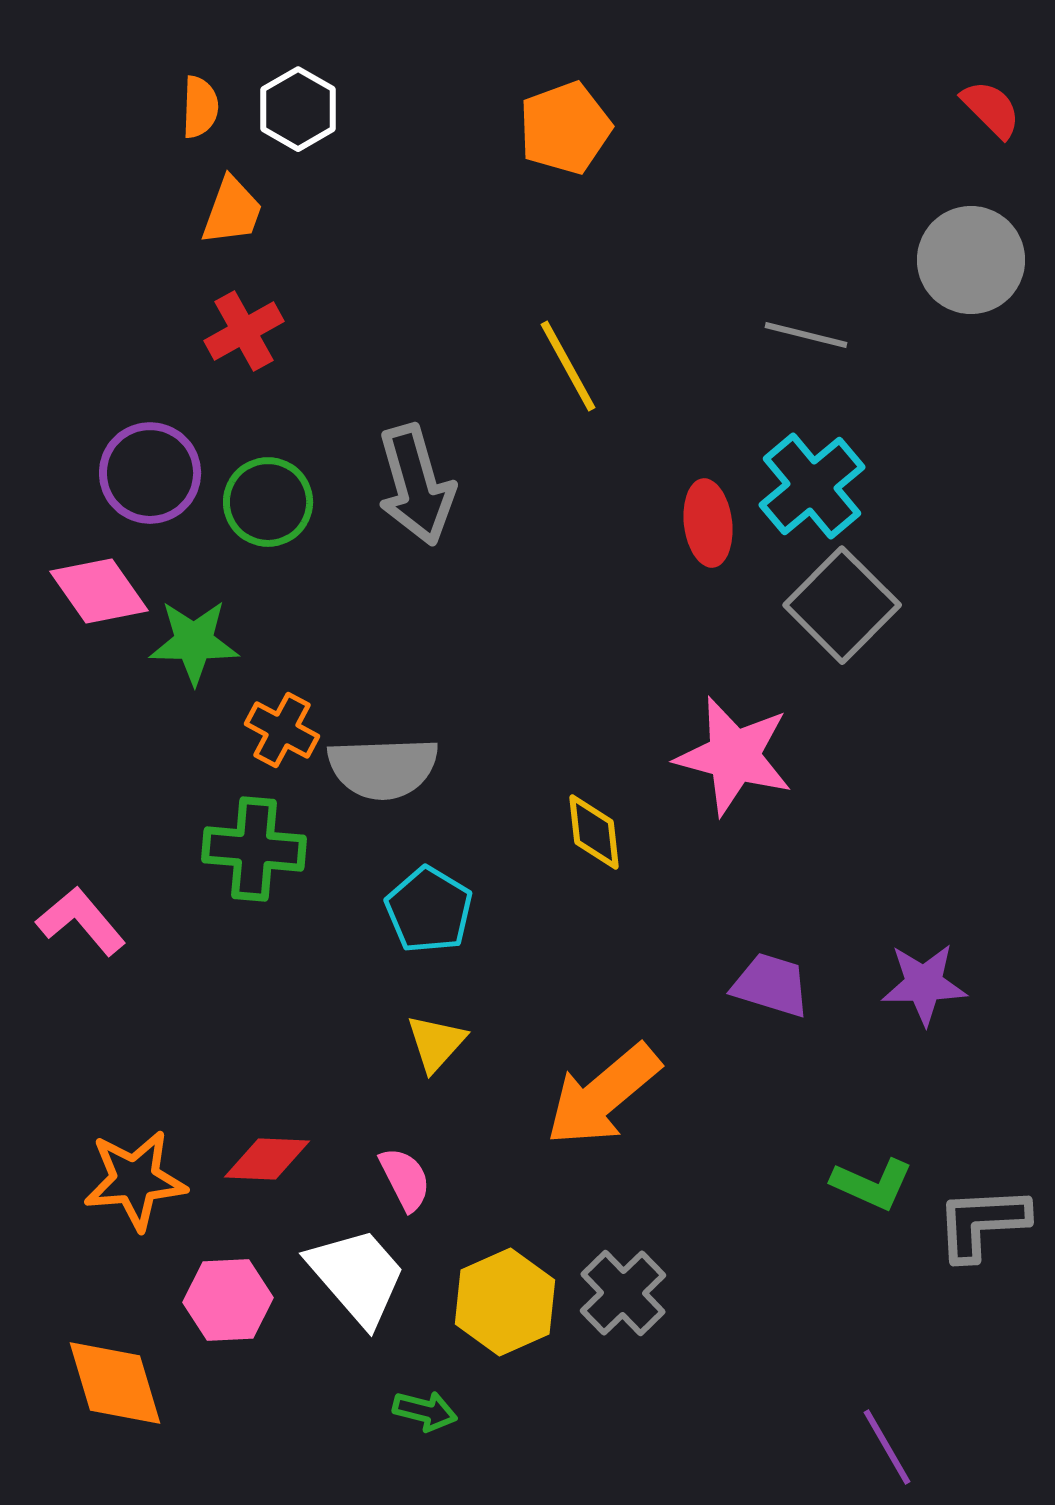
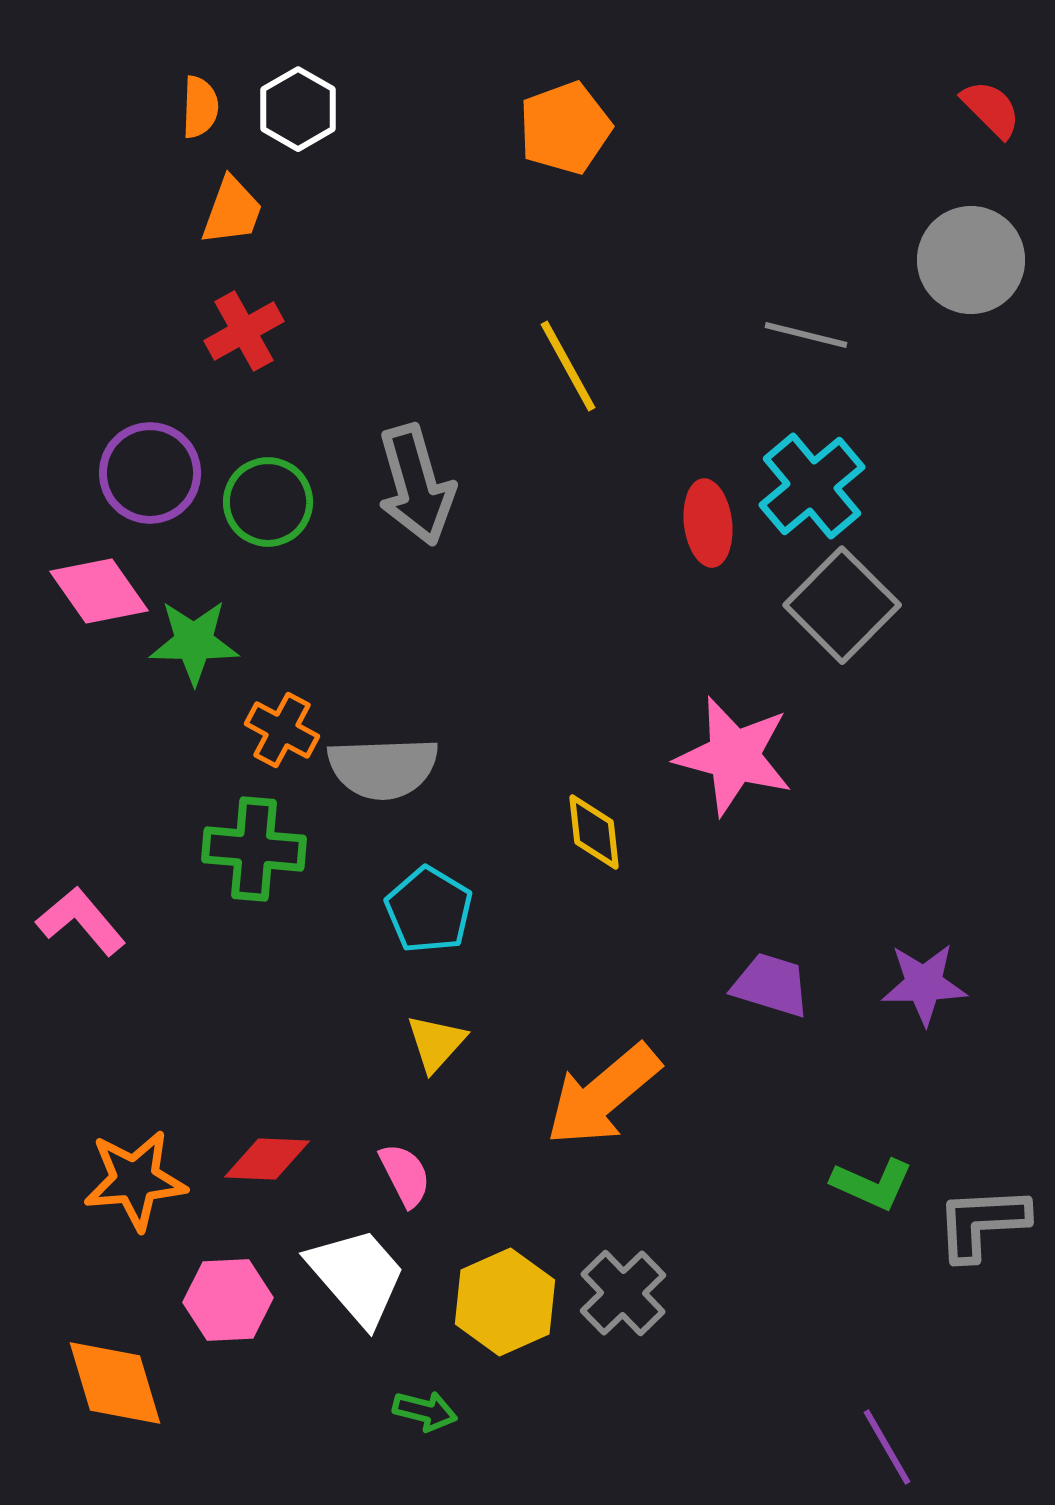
pink semicircle: moved 4 px up
